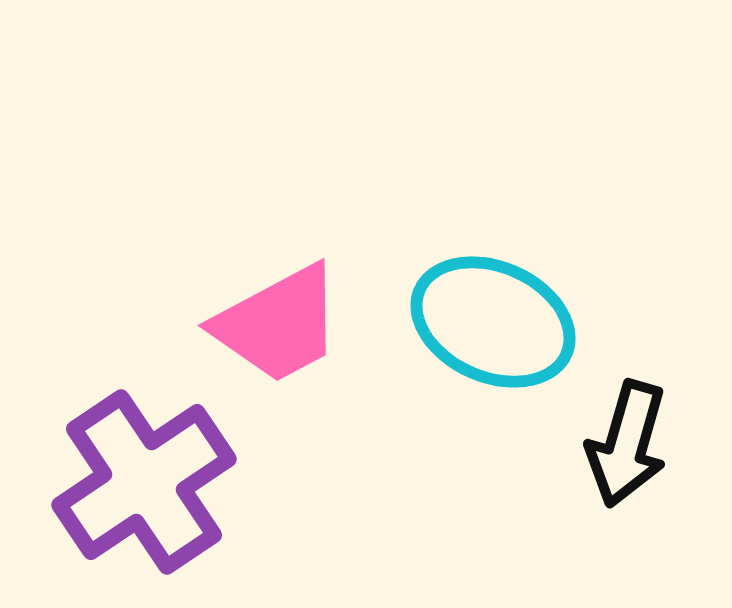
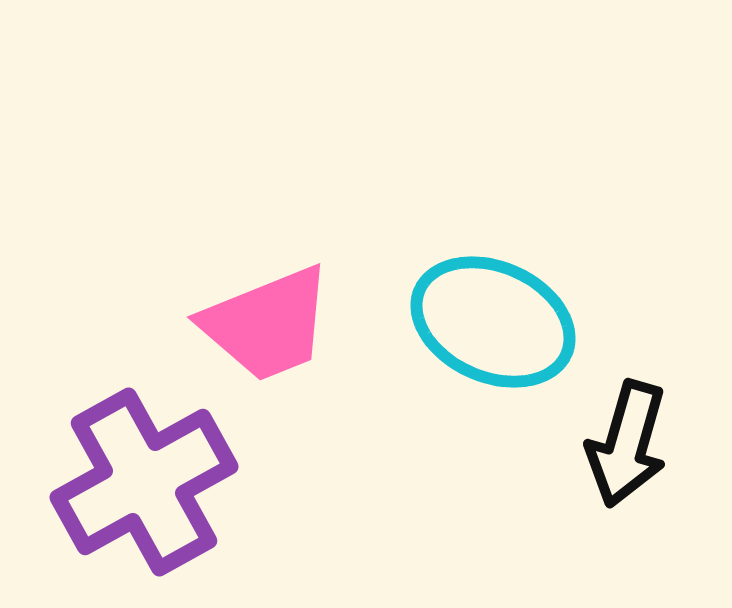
pink trapezoid: moved 11 px left; rotated 6 degrees clockwise
purple cross: rotated 5 degrees clockwise
